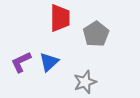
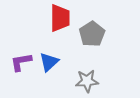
gray pentagon: moved 4 px left
purple L-shape: rotated 15 degrees clockwise
gray star: moved 2 px right, 1 px up; rotated 15 degrees clockwise
